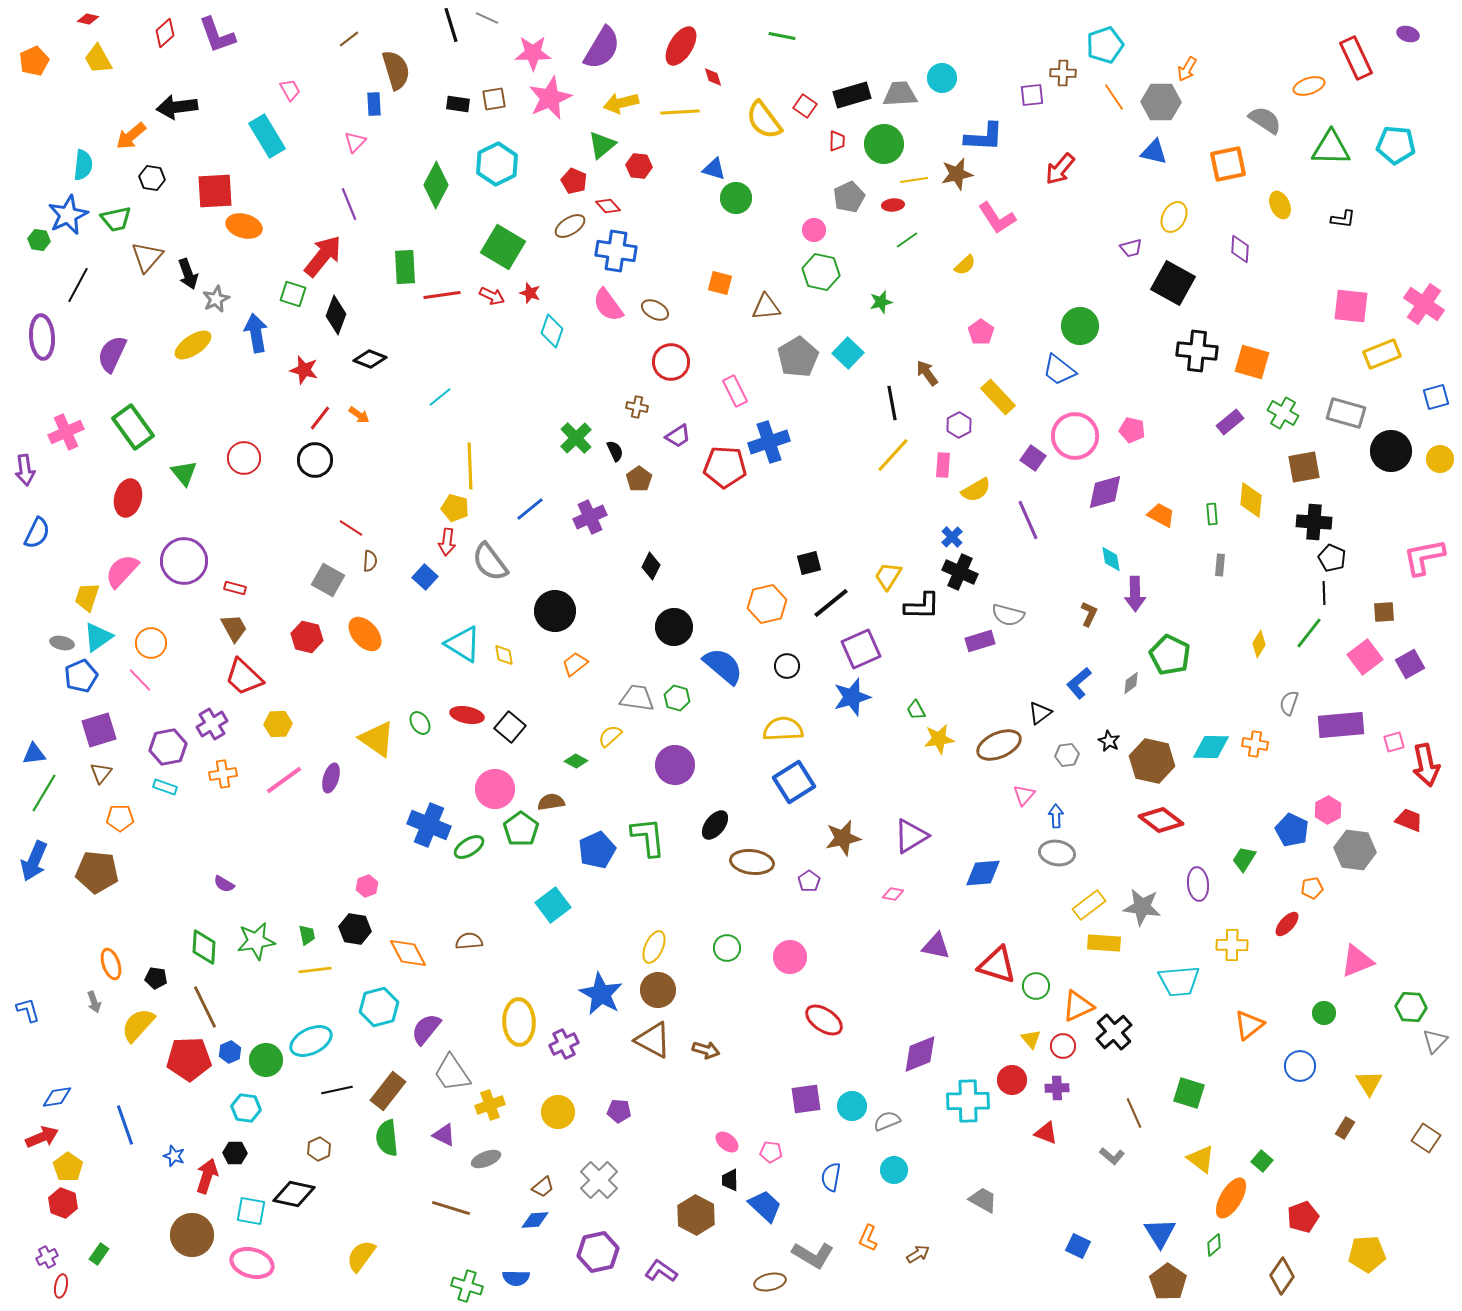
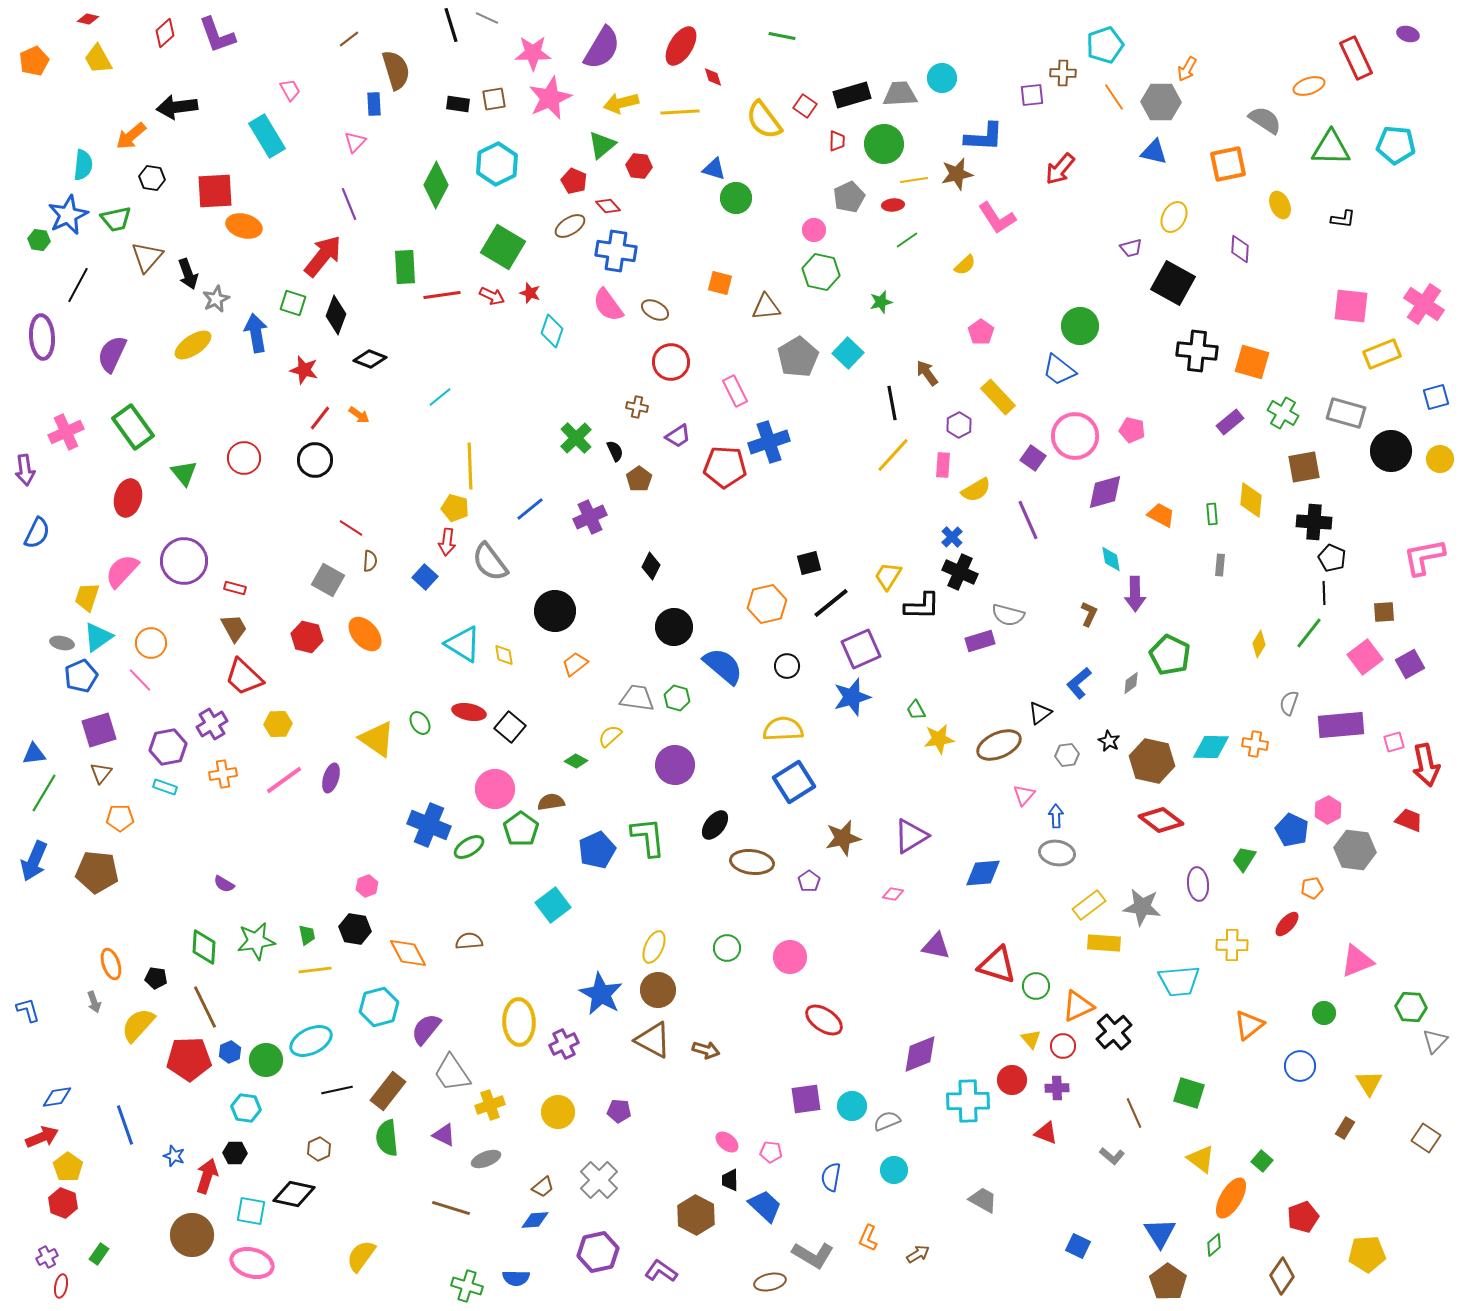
green square at (293, 294): moved 9 px down
red ellipse at (467, 715): moved 2 px right, 3 px up
